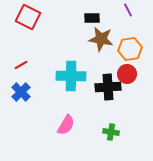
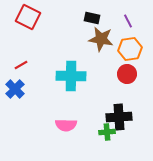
purple line: moved 11 px down
black rectangle: rotated 14 degrees clockwise
black cross: moved 11 px right, 30 px down
blue cross: moved 6 px left, 3 px up
pink semicircle: rotated 60 degrees clockwise
green cross: moved 4 px left; rotated 14 degrees counterclockwise
